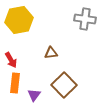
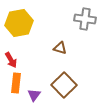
yellow hexagon: moved 3 px down
brown triangle: moved 9 px right, 5 px up; rotated 24 degrees clockwise
orange rectangle: moved 1 px right
